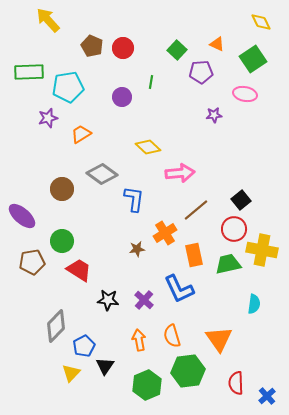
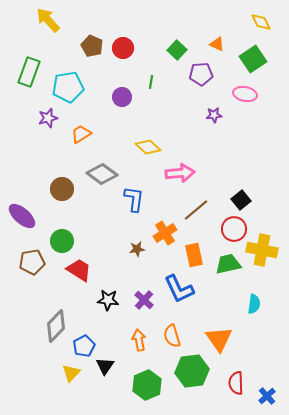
green rectangle at (29, 72): rotated 68 degrees counterclockwise
purple pentagon at (201, 72): moved 2 px down
green hexagon at (188, 371): moved 4 px right
